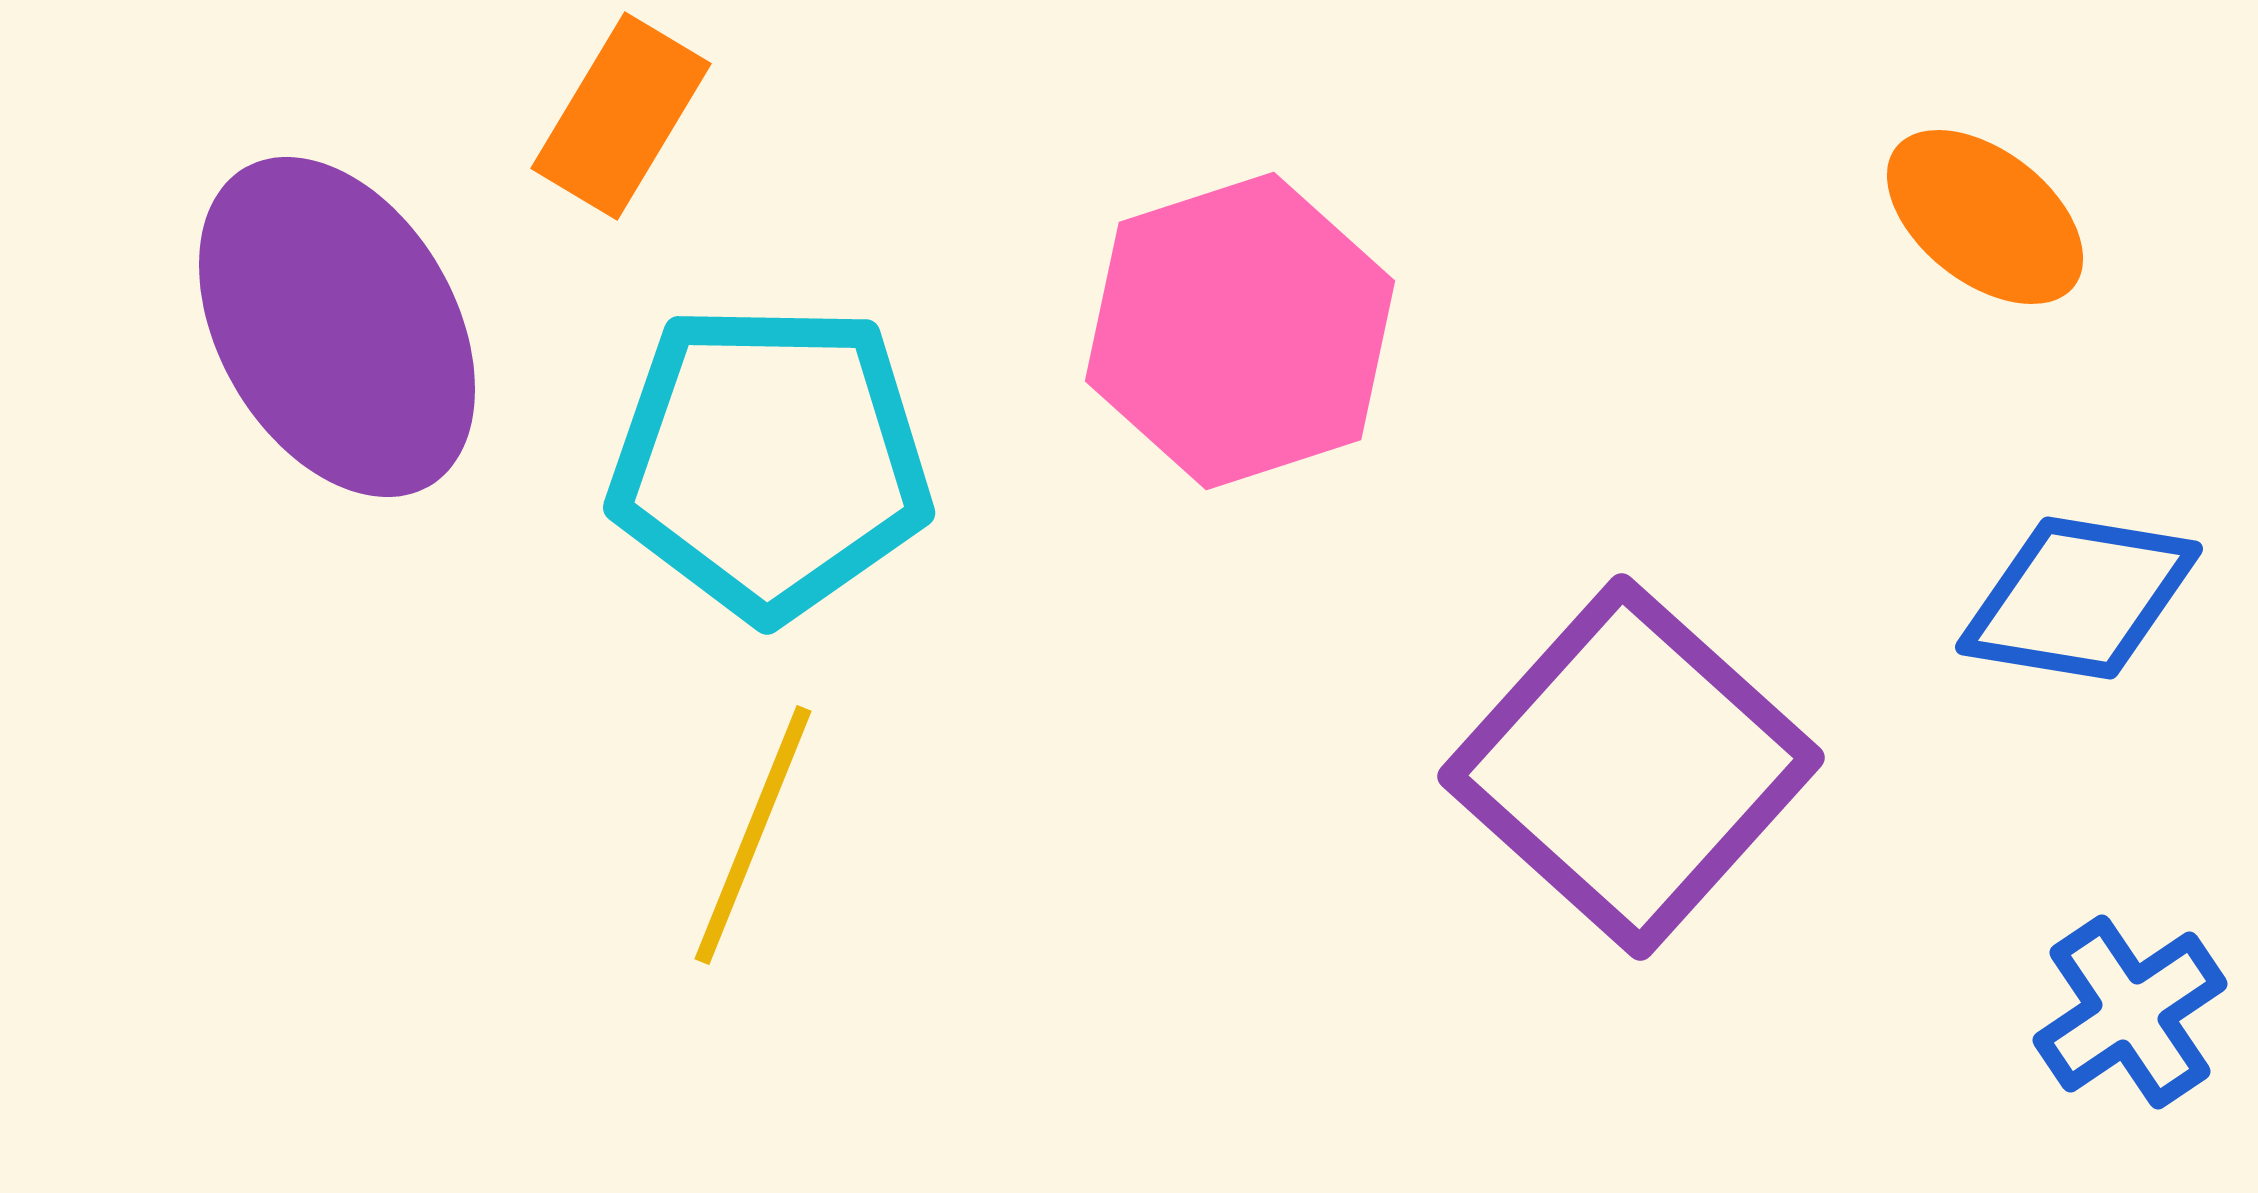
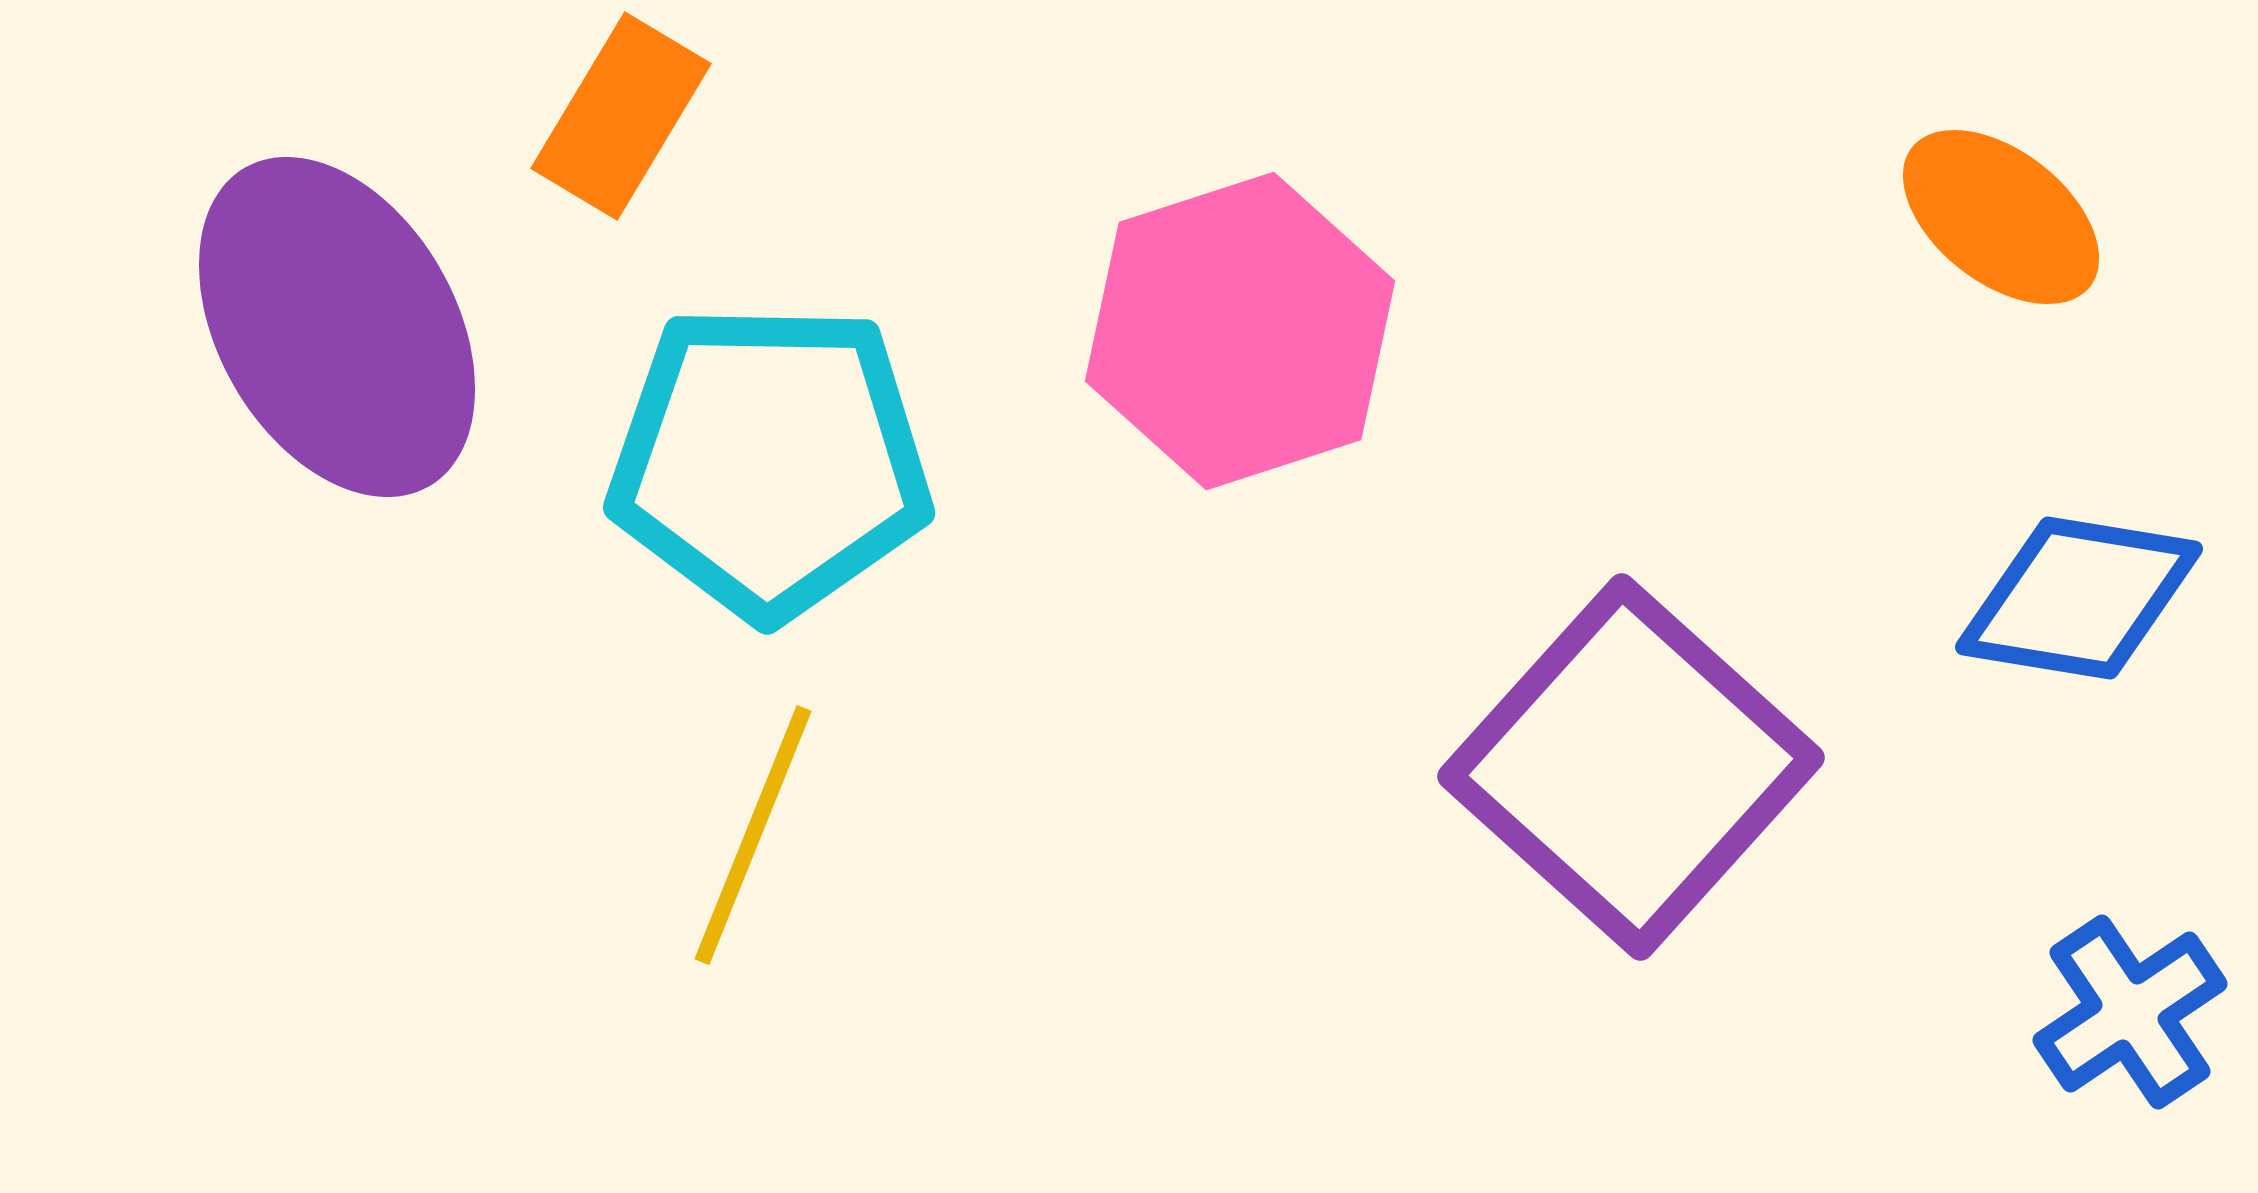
orange ellipse: moved 16 px right
